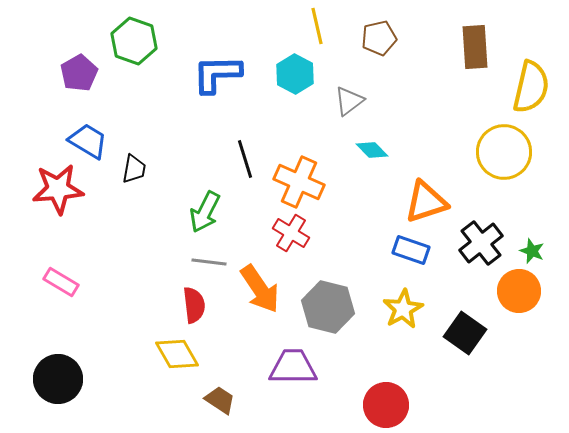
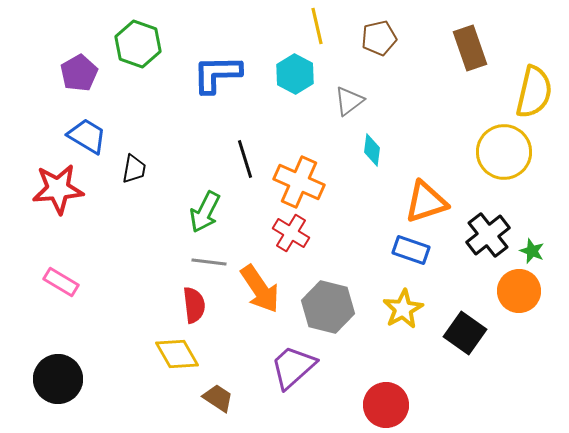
green hexagon: moved 4 px right, 3 px down
brown rectangle: moved 5 px left, 1 px down; rotated 15 degrees counterclockwise
yellow semicircle: moved 3 px right, 5 px down
blue trapezoid: moved 1 px left, 5 px up
cyan diamond: rotated 52 degrees clockwise
black cross: moved 7 px right, 8 px up
purple trapezoid: rotated 42 degrees counterclockwise
brown trapezoid: moved 2 px left, 2 px up
